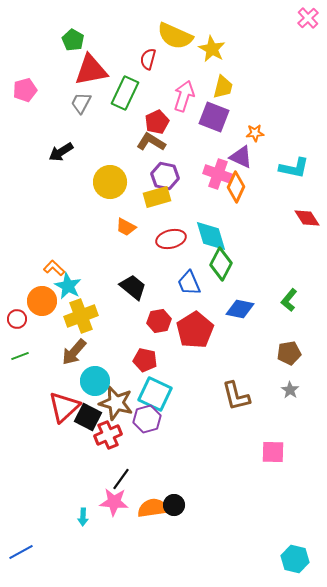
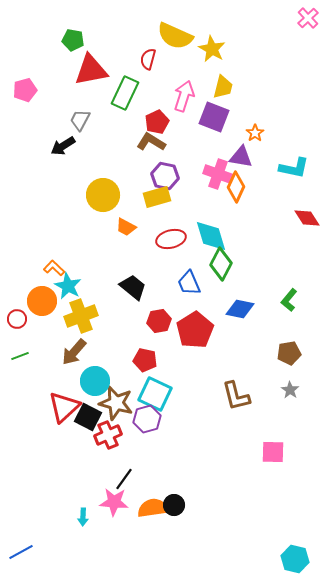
green pentagon at (73, 40): rotated 20 degrees counterclockwise
gray trapezoid at (81, 103): moved 1 px left, 17 px down
orange star at (255, 133): rotated 30 degrees counterclockwise
black arrow at (61, 152): moved 2 px right, 6 px up
purple triangle at (241, 157): rotated 15 degrees counterclockwise
yellow circle at (110, 182): moved 7 px left, 13 px down
black line at (121, 479): moved 3 px right
